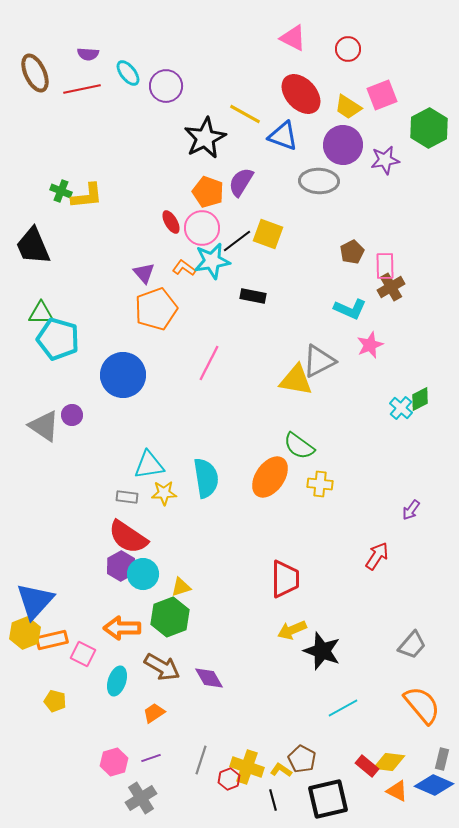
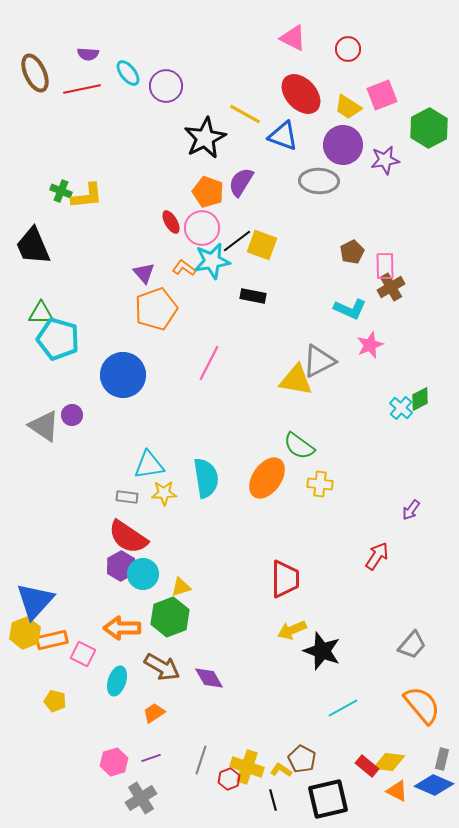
yellow square at (268, 234): moved 6 px left, 11 px down
orange ellipse at (270, 477): moved 3 px left, 1 px down
